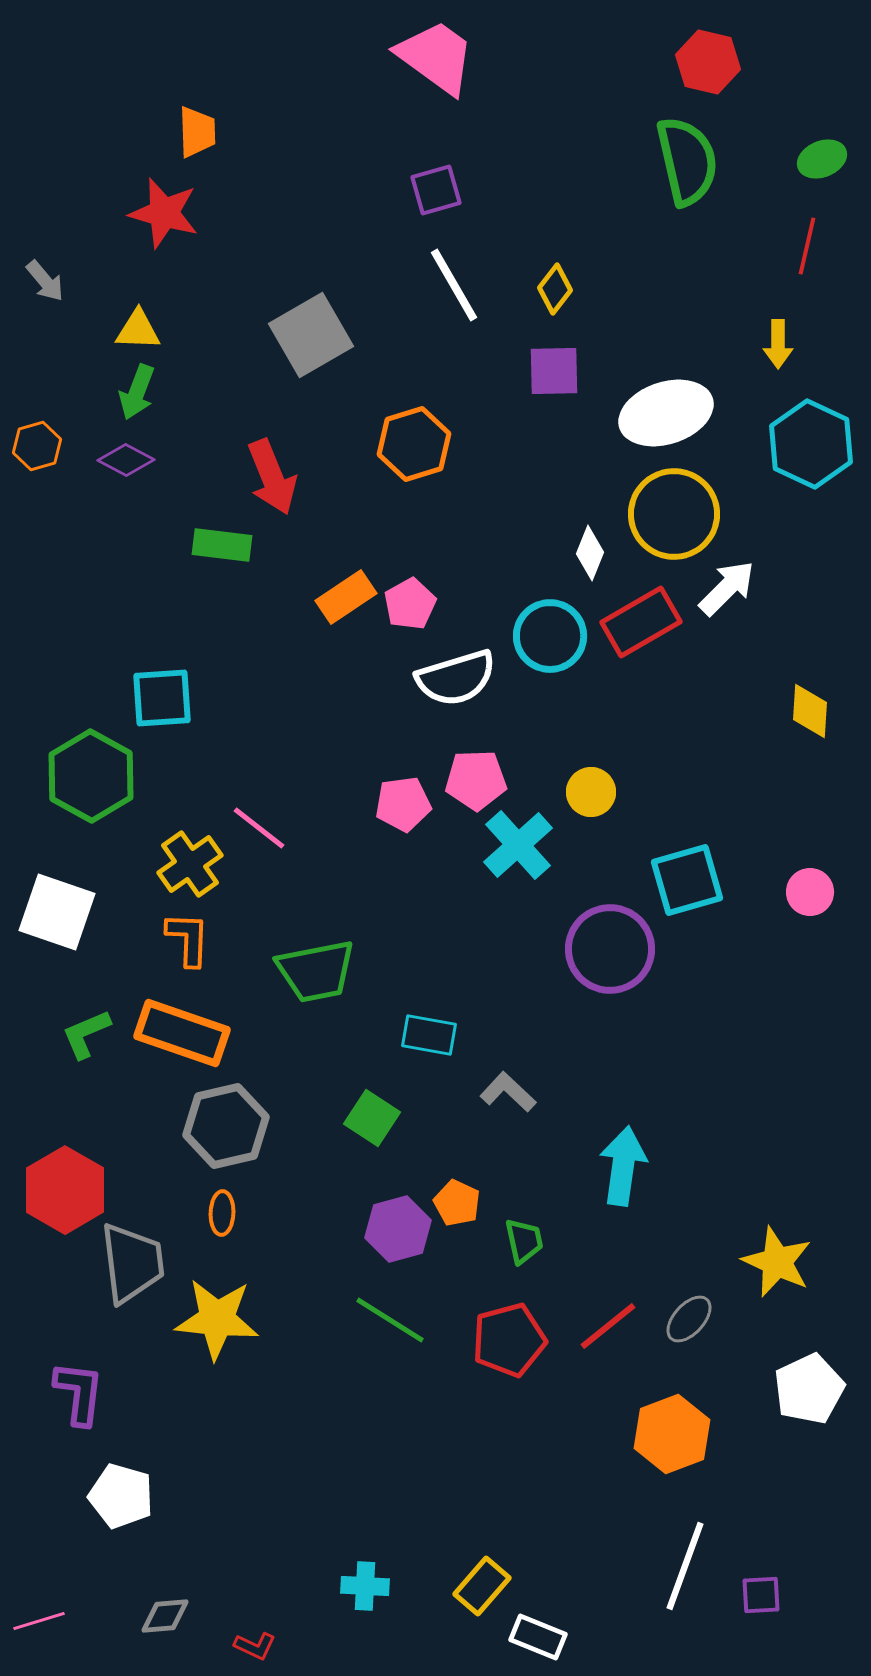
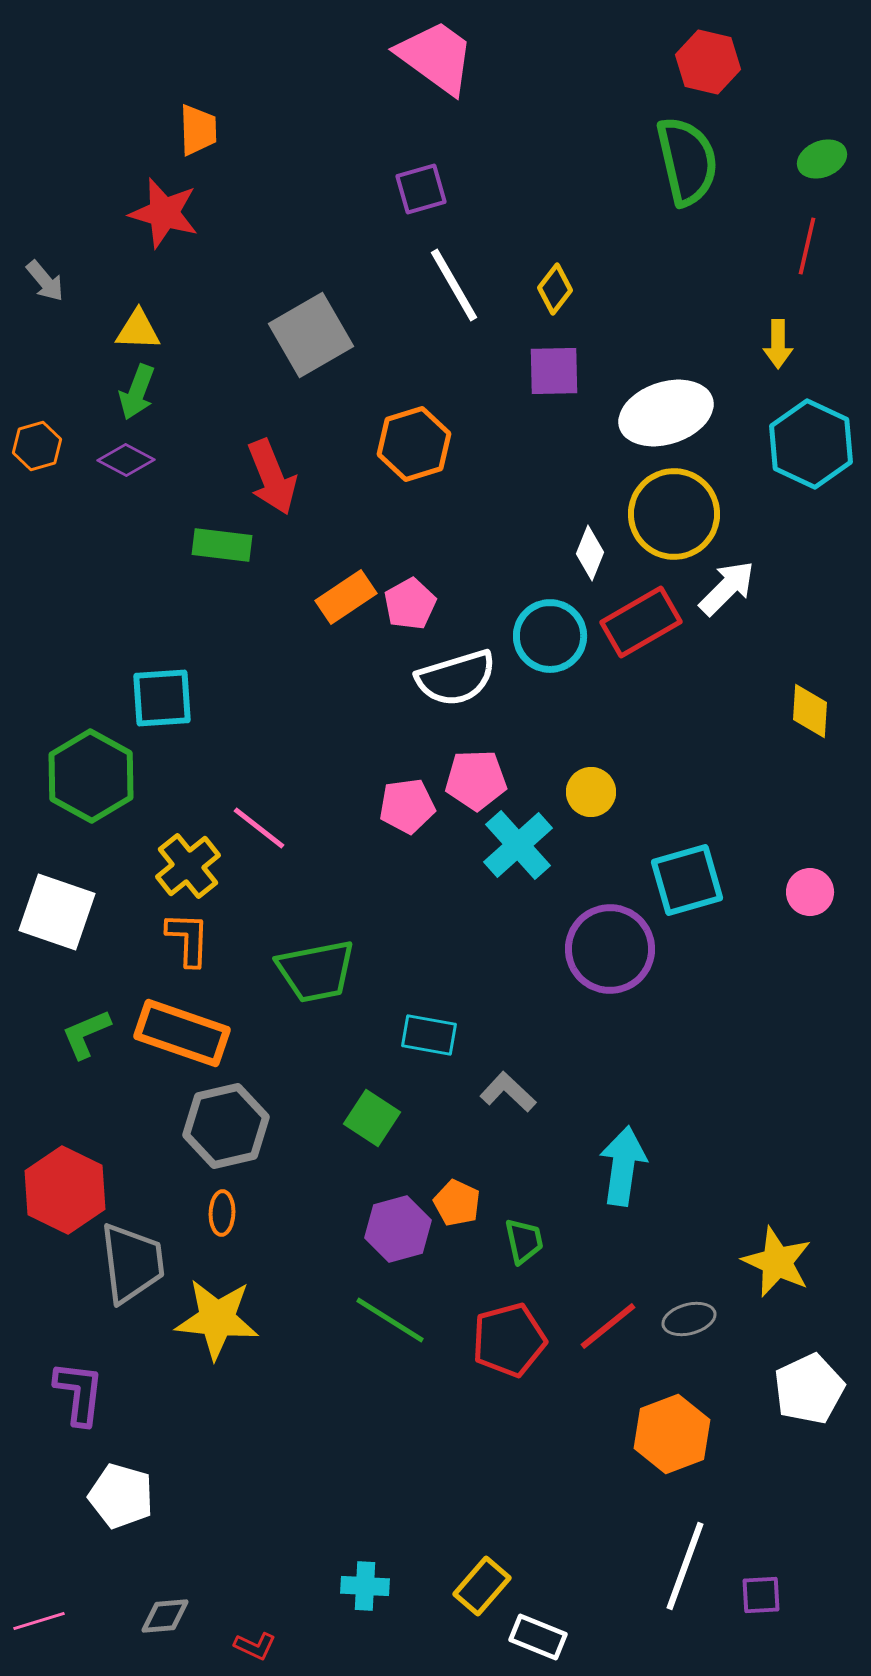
orange trapezoid at (197, 132): moved 1 px right, 2 px up
purple square at (436, 190): moved 15 px left, 1 px up
pink pentagon at (403, 804): moved 4 px right, 2 px down
yellow cross at (190, 864): moved 2 px left, 2 px down; rotated 4 degrees counterclockwise
red hexagon at (65, 1190): rotated 4 degrees counterclockwise
gray ellipse at (689, 1319): rotated 33 degrees clockwise
